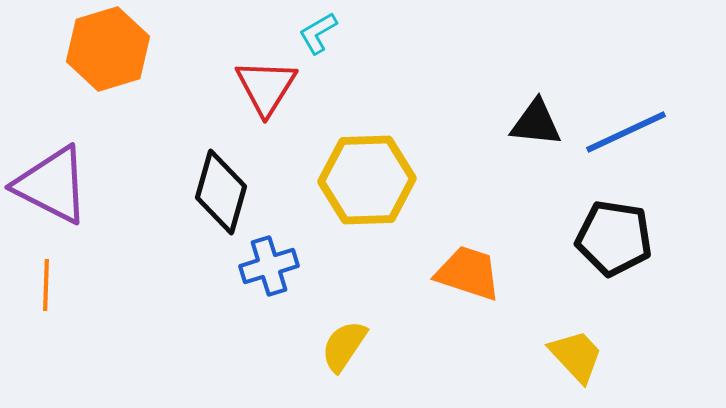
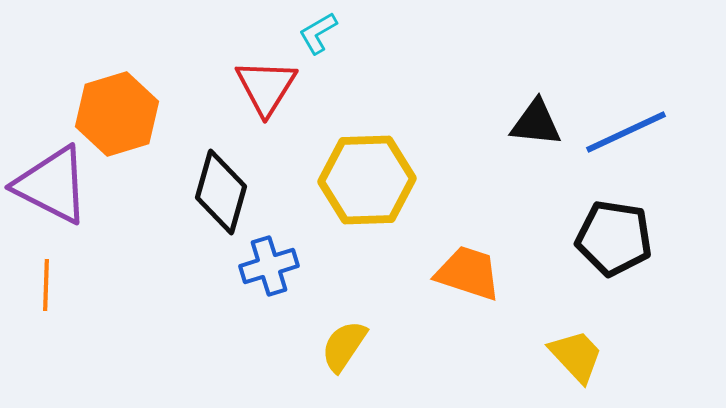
orange hexagon: moved 9 px right, 65 px down
